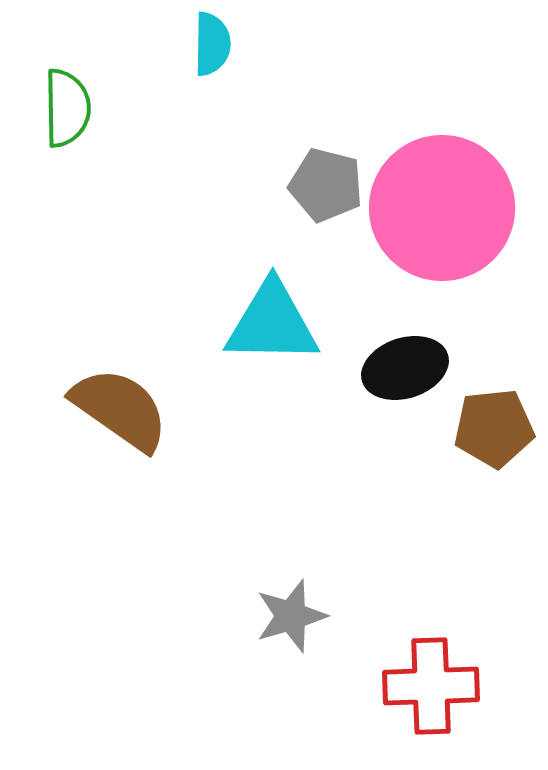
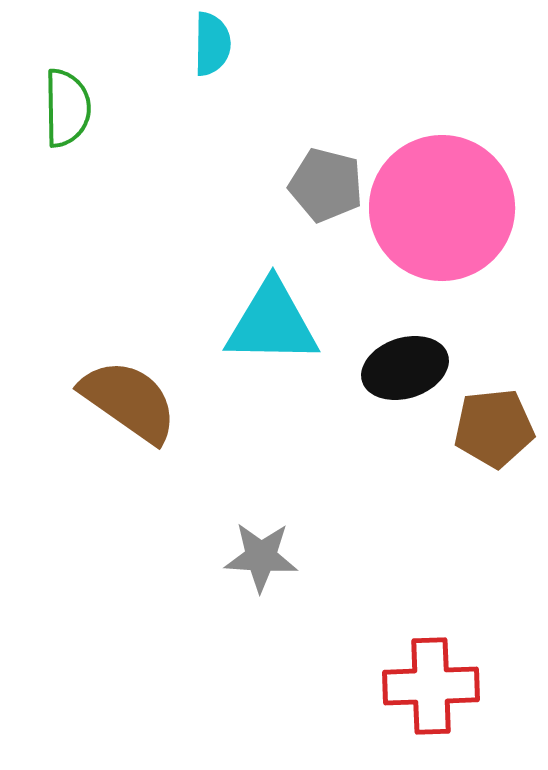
brown semicircle: moved 9 px right, 8 px up
gray star: moved 30 px left, 59 px up; rotated 20 degrees clockwise
